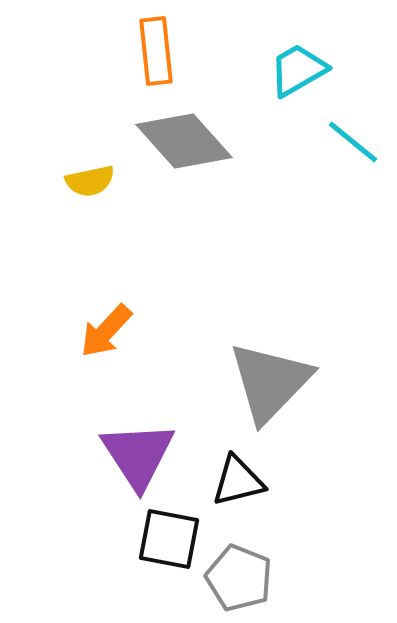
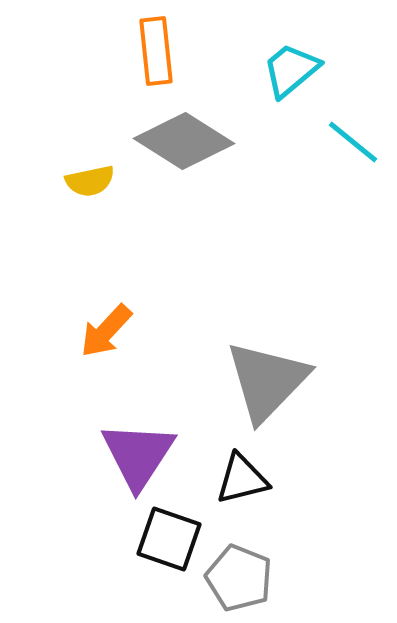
cyan trapezoid: moved 7 px left; rotated 10 degrees counterclockwise
gray diamond: rotated 16 degrees counterclockwise
gray triangle: moved 3 px left, 1 px up
purple triangle: rotated 6 degrees clockwise
black triangle: moved 4 px right, 2 px up
black square: rotated 8 degrees clockwise
